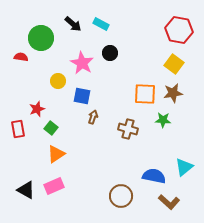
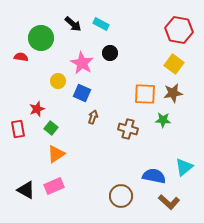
blue square: moved 3 px up; rotated 12 degrees clockwise
